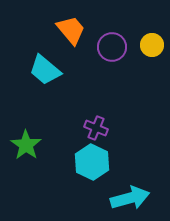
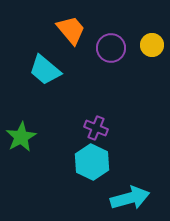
purple circle: moved 1 px left, 1 px down
green star: moved 5 px left, 8 px up; rotated 8 degrees clockwise
